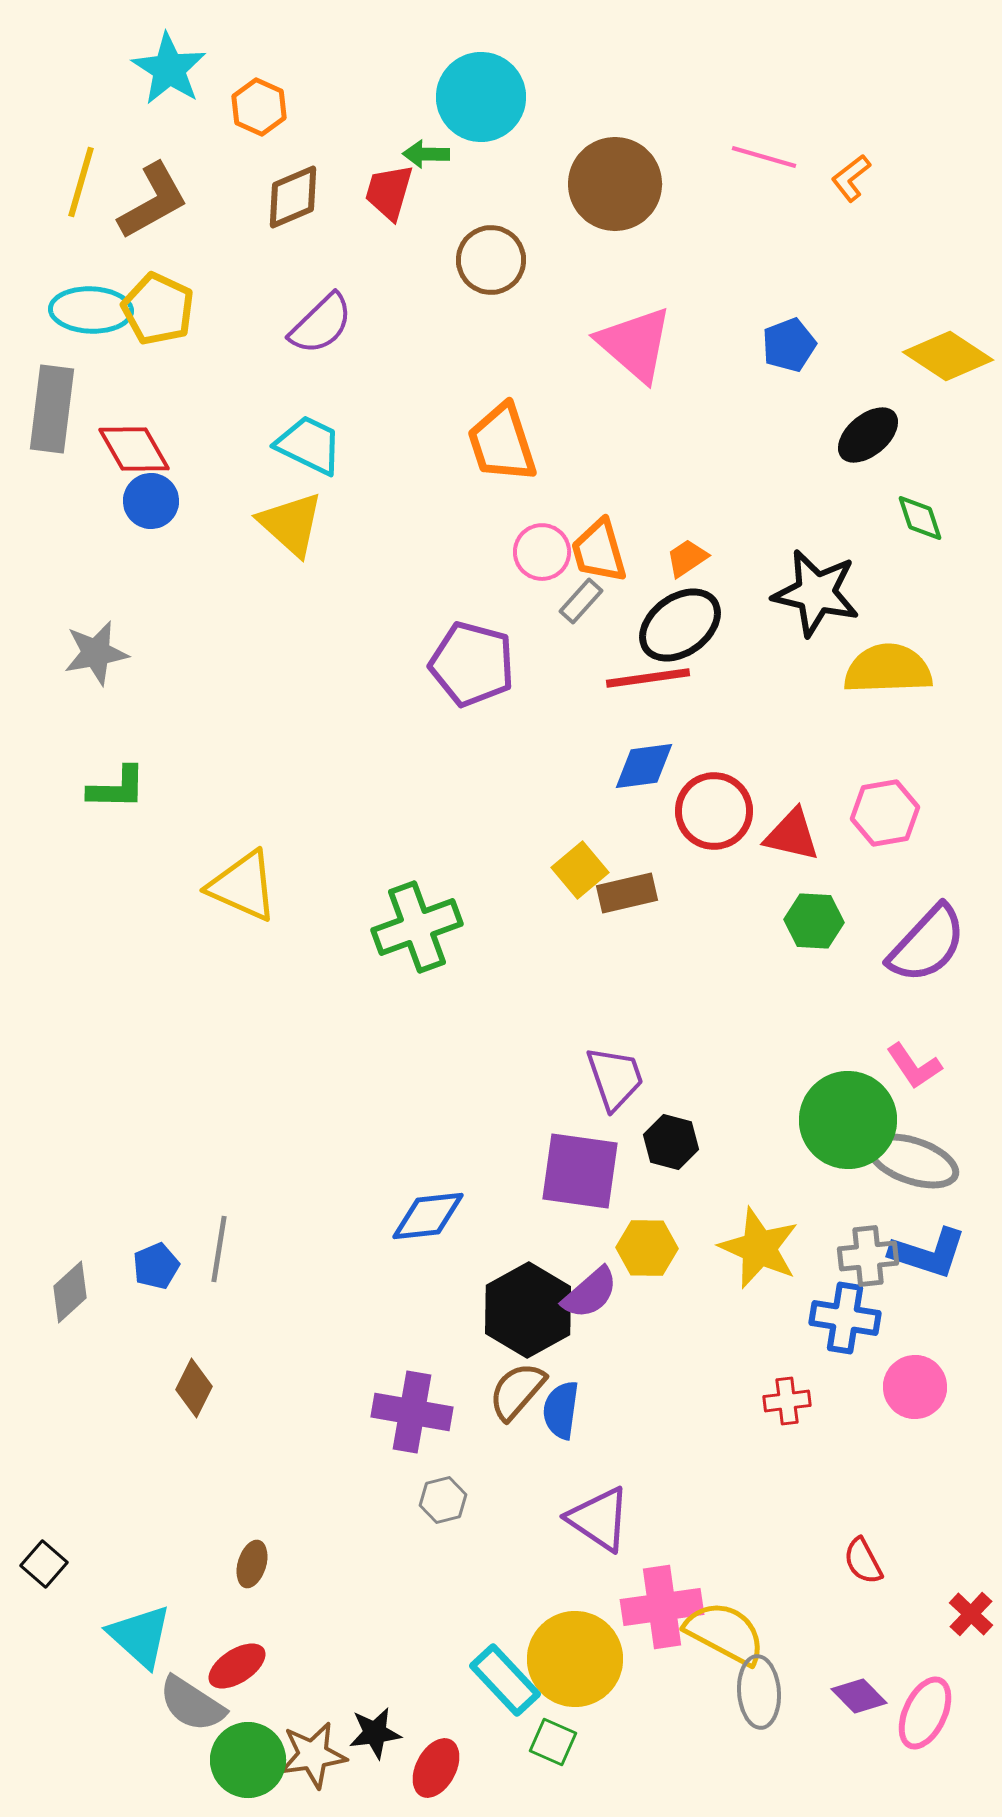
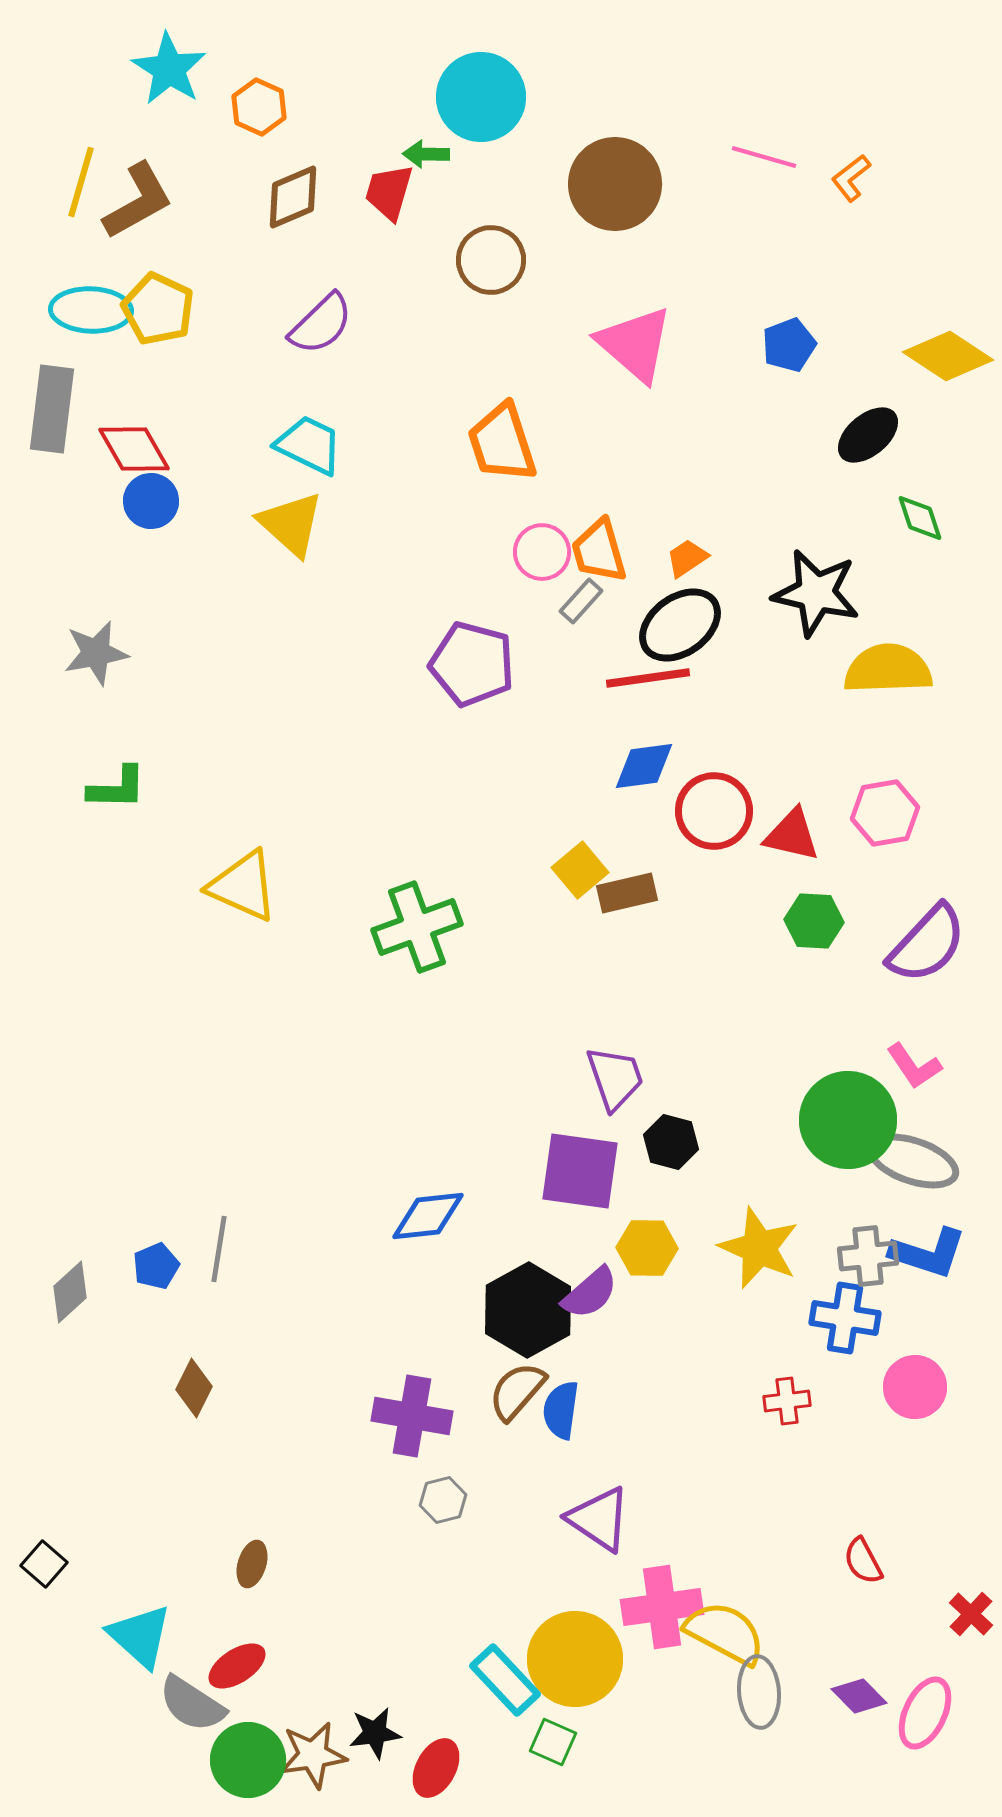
brown L-shape at (153, 201): moved 15 px left
purple cross at (412, 1412): moved 4 px down
